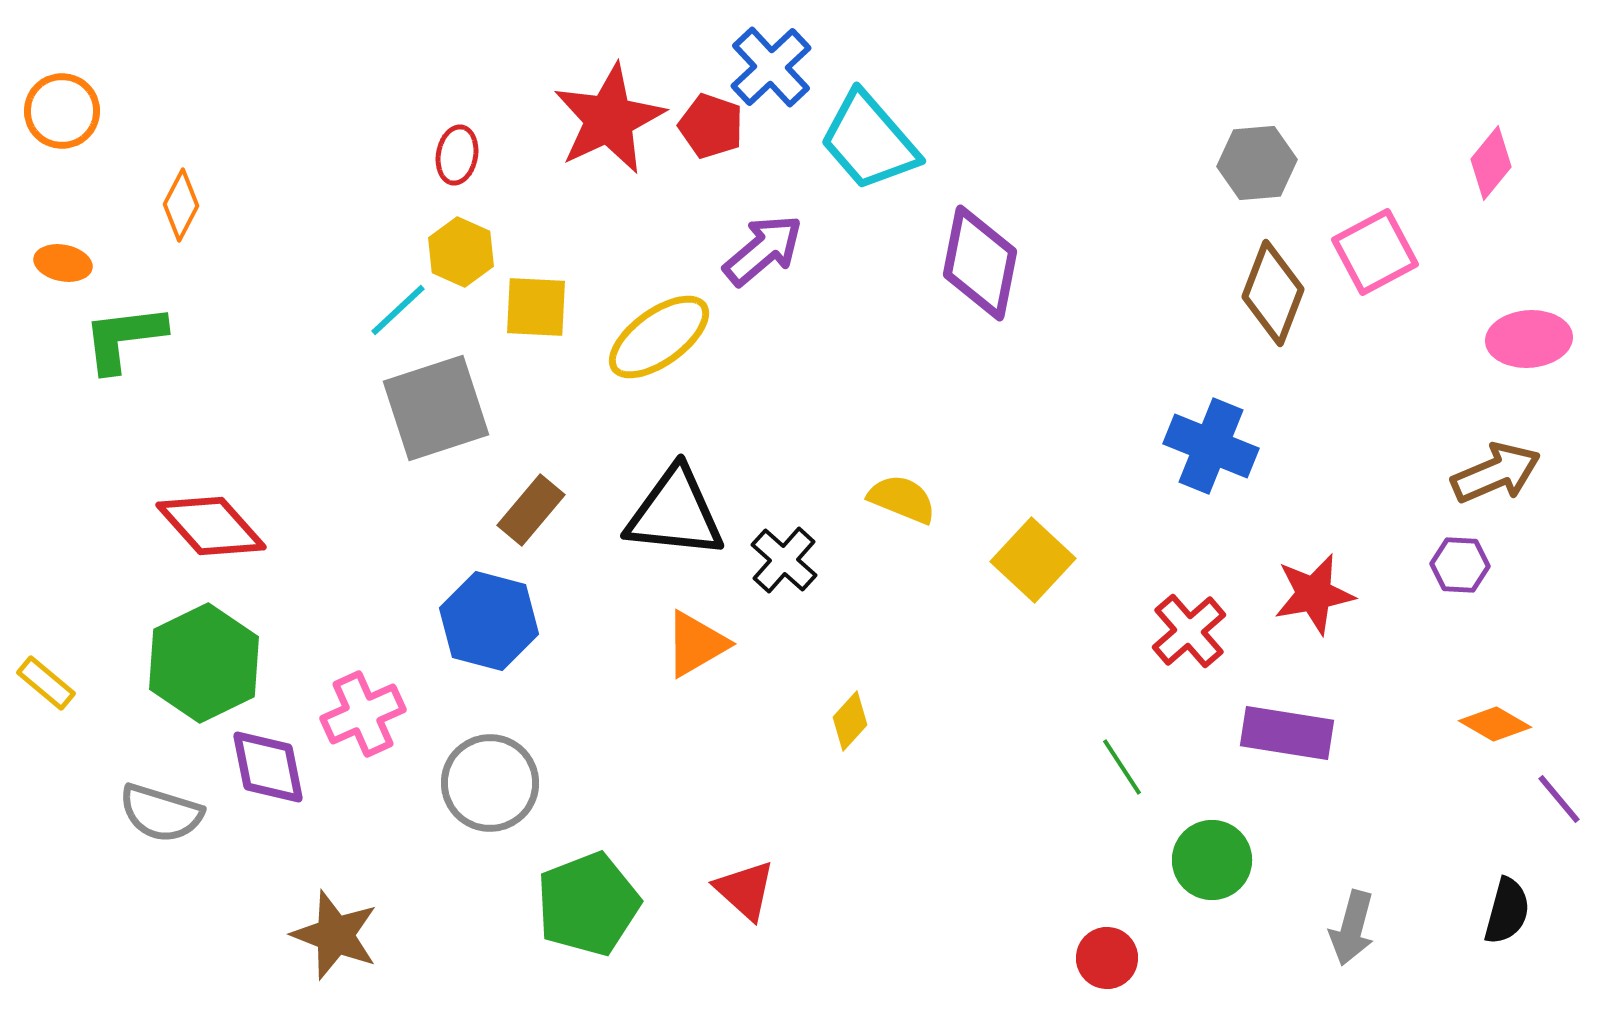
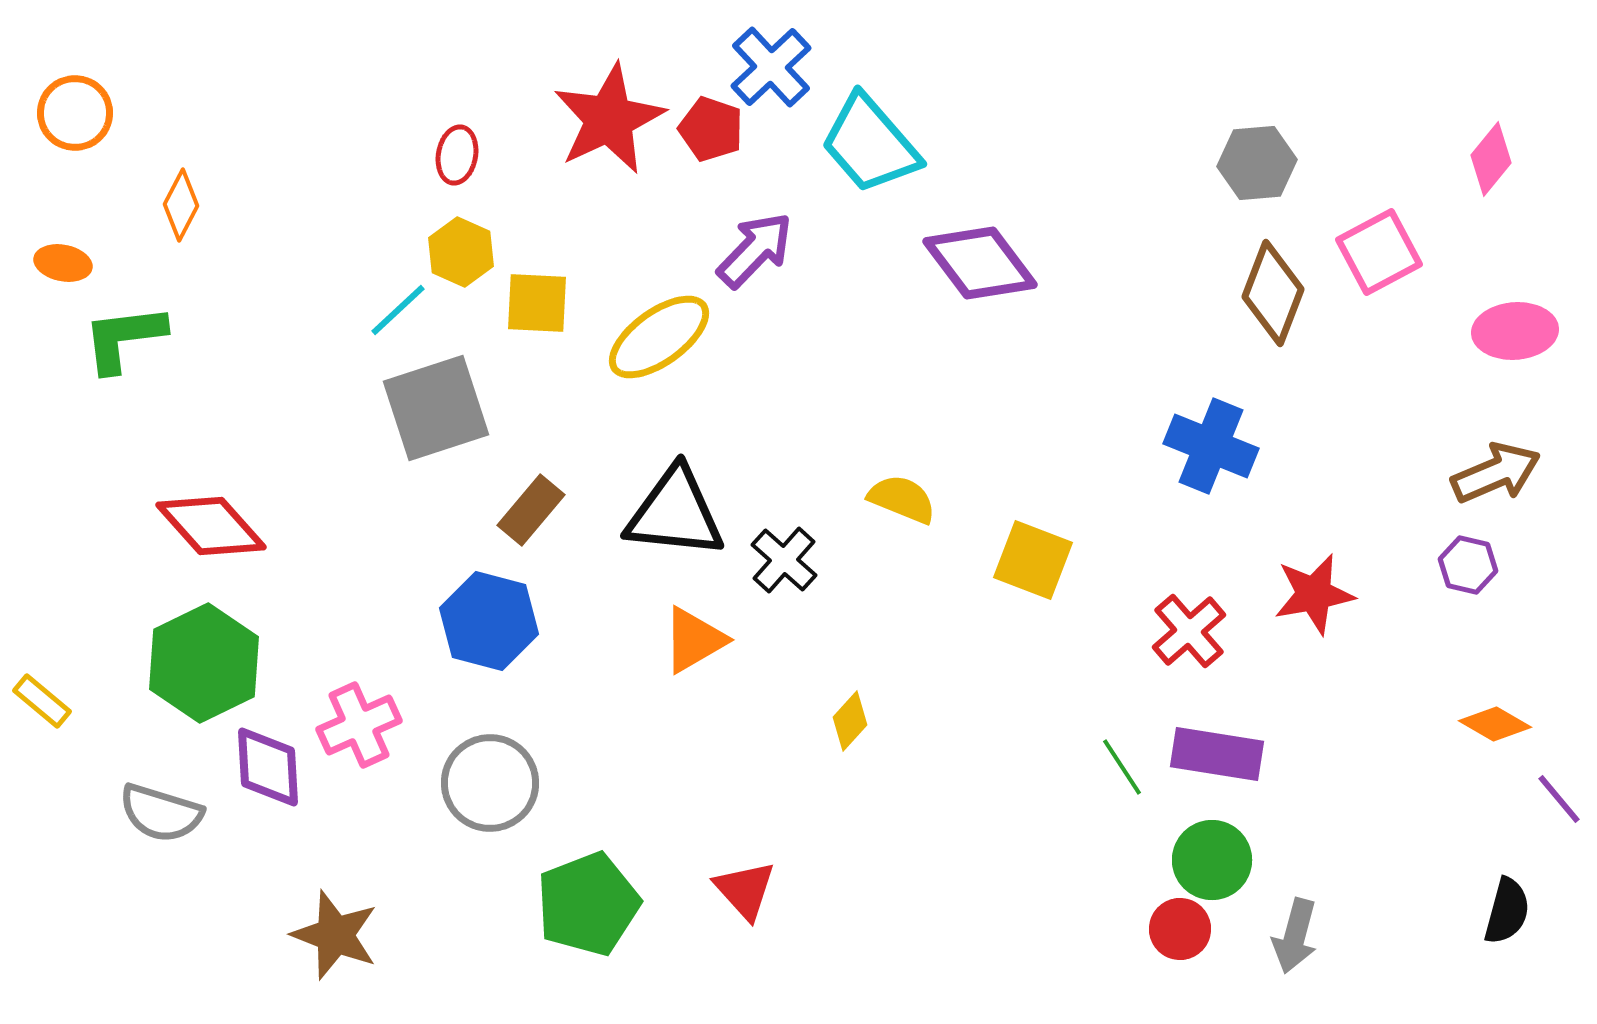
orange circle at (62, 111): moved 13 px right, 2 px down
red pentagon at (711, 126): moved 3 px down
cyan trapezoid at (869, 141): moved 1 px right, 3 px down
pink diamond at (1491, 163): moved 4 px up
purple arrow at (763, 250): moved 8 px left; rotated 6 degrees counterclockwise
pink square at (1375, 252): moved 4 px right
purple diamond at (980, 263): rotated 48 degrees counterclockwise
yellow square at (536, 307): moved 1 px right, 4 px up
pink ellipse at (1529, 339): moved 14 px left, 8 px up
yellow square at (1033, 560): rotated 22 degrees counterclockwise
purple hexagon at (1460, 565): moved 8 px right; rotated 10 degrees clockwise
orange triangle at (696, 644): moved 2 px left, 4 px up
yellow rectangle at (46, 683): moved 4 px left, 18 px down
pink cross at (363, 714): moved 4 px left, 11 px down
purple rectangle at (1287, 733): moved 70 px left, 21 px down
purple diamond at (268, 767): rotated 8 degrees clockwise
red triangle at (745, 890): rotated 6 degrees clockwise
gray arrow at (1352, 928): moved 57 px left, 8 px down
red circle at (1107, 958): moved 73 px right, 29 px up
